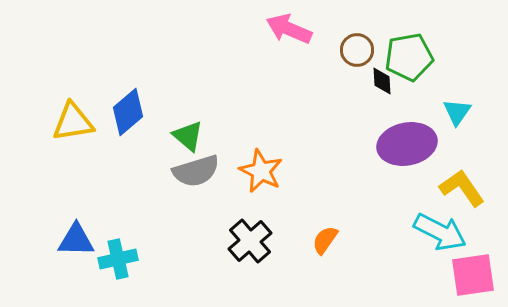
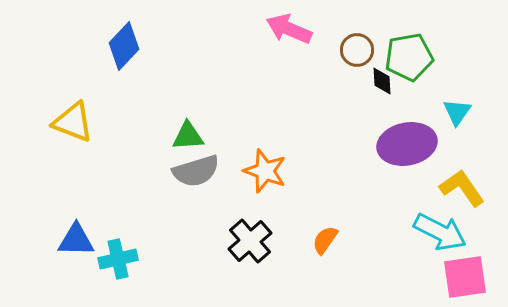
blue diamond: moved 4 px left, 66 px up; rotated 6 degrees counterclockwise
yellow triangle: rotated 30 degrees clockwise
green triangle: rotated 44 degrees counterclockwise
orange star: moved 4 px right; rotated 6 degrees counterclockwise
pink square: moved 8 px left, 2 px down
